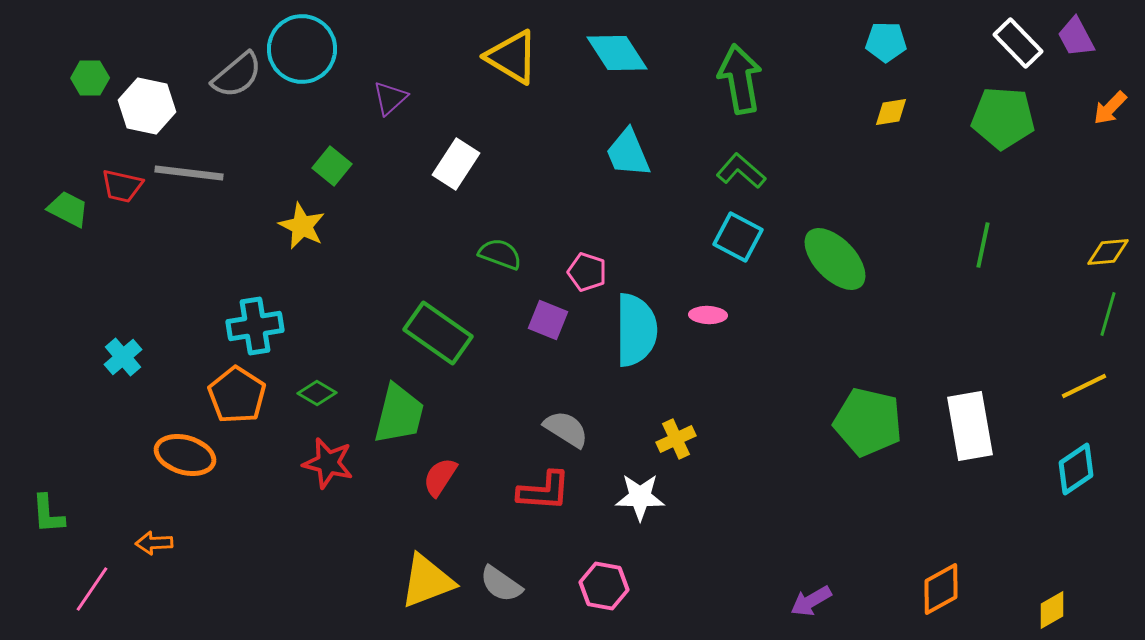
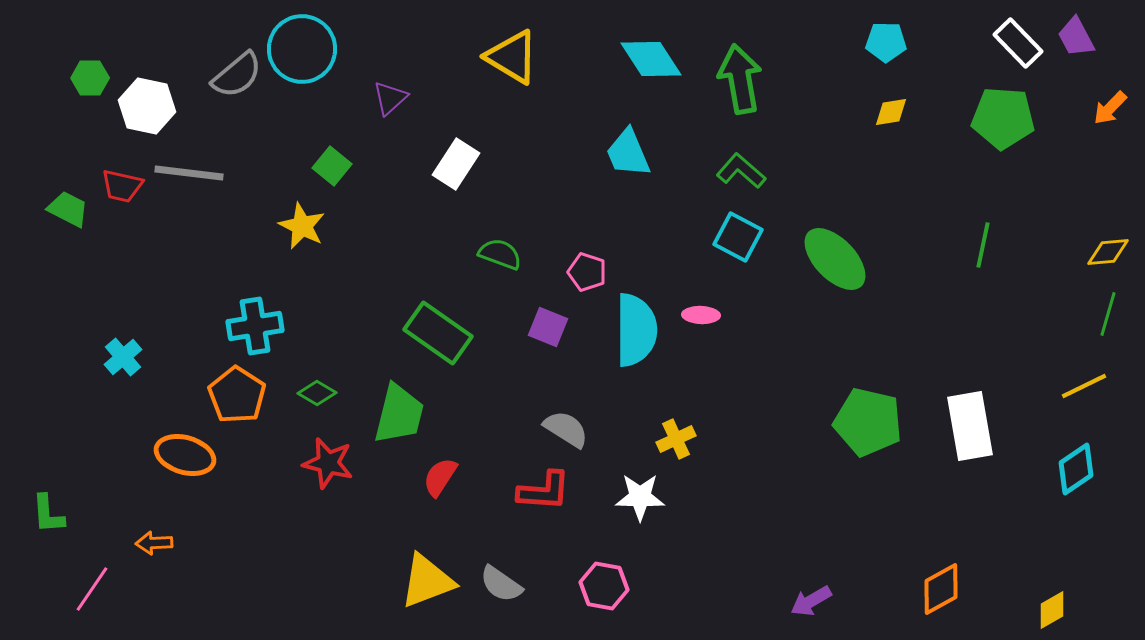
cyan diamond at (617, 53): moved 34 px right, 6 px down
pink ellipse at (708, 315): moved 7 px left
purple square at (548, 320): moved 7 px down
